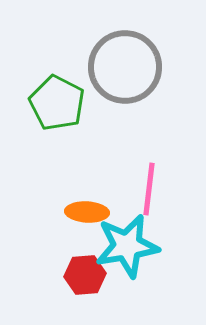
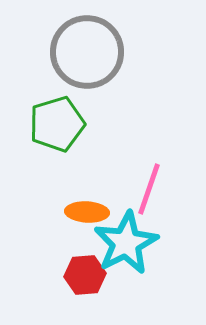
gray circle: moved 38 px left, 15 px up
green pentagon: moved 21 px down; rotated 28 degrees clockwise
pink line: rotated 12 degrees clockwise
cyan star: moved 1 px left, 3 px up; rotated 18 degrees counterclockwise
